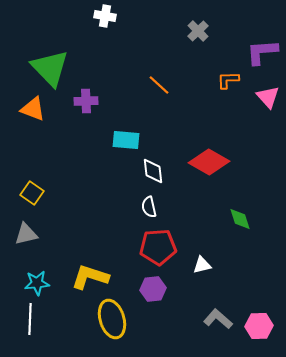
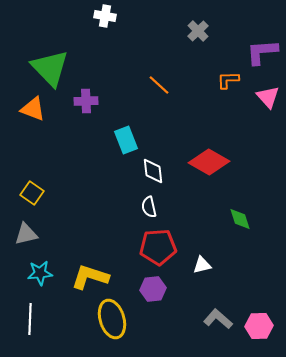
cyan rectangle: rotated 64 degrees clockwise
cyan star: moved 3 px right, 10 px up
